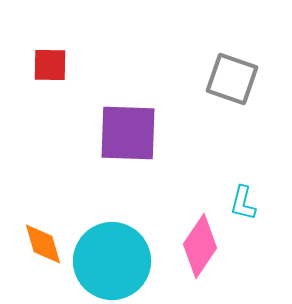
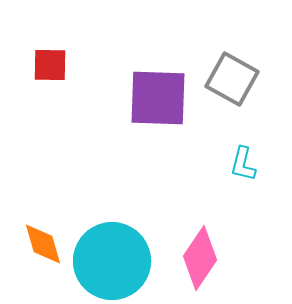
gray square: rotated 10 degrees clockwise
purple square: moved 30 px right, 35 px up
cyan L-shape: moved 39 px up
pink diamond: moved 12 px down
